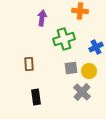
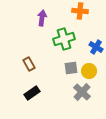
blue cross: rotated 32 degrees counterclockwise
brown rectangle: rotated 24 degrees counterclockwise
black rectangle: moved 4 px left, 4 px up; rotated 63 degrees clockwise
